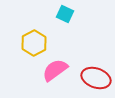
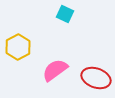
yellow hexagon: moved 16 px left, 4 px down
